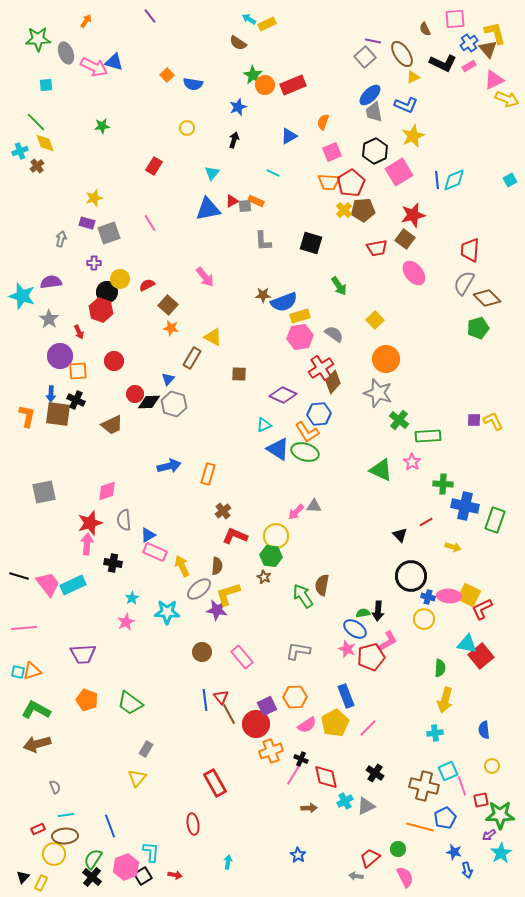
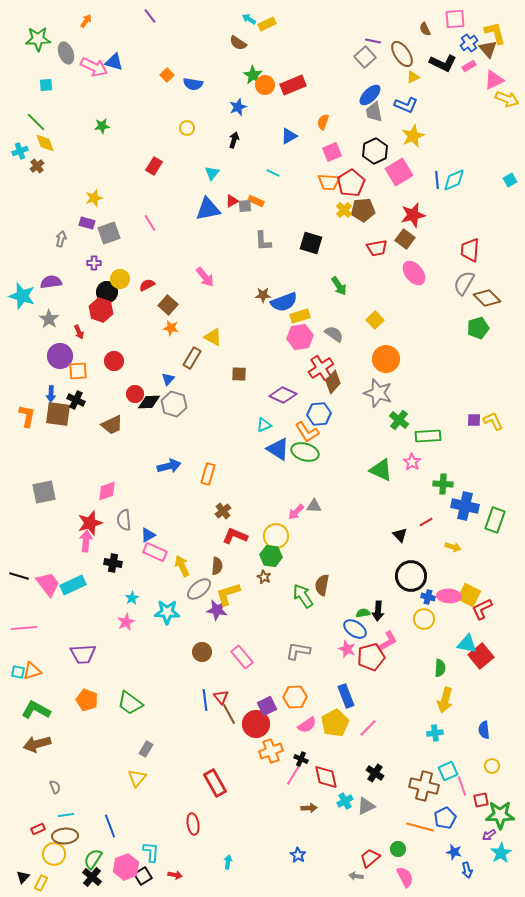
pink arrow at (87, 544): moved 1 px left, 3 px up
